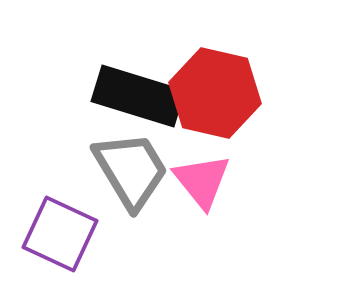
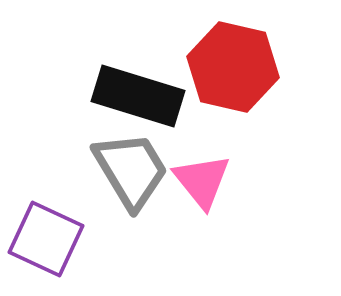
red hexagon: moved 18 px right, 26 px up
purple square: moved 14 px left, 5 px down
